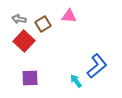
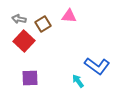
blue L-shape: rotated 75 degrees clockwise
cyan arrow: moved 2 px right
